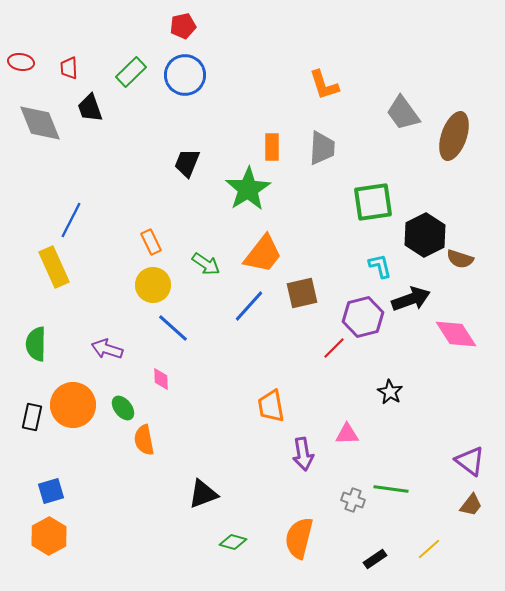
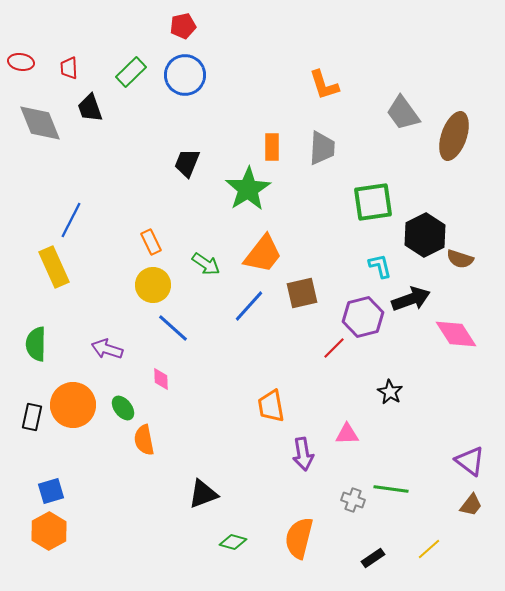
orange hexagon at (49, 536): moved 5 px up
black rectangle at (375, 559): moved 2 px left, 1 px up
